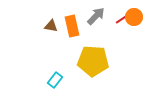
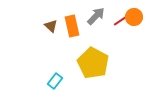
red line: moved 2 px left, 2 px down
brown triangle: rotated 32 degrees clockwise
yellow pentagon: moved 2 px down; rotated 24 degrees clockwise
cyan rectangle: moved 1 px down
